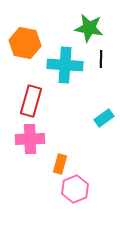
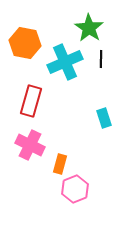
green star: rotated 24 degrees clockwise
cyan cross: moved 3 px up; rotated 28 degrees counterclockwise
cyan rectangle: rotated 72 degrees counterclockwise
pink cross: moved 6 px down; rotated 28 degrees clockwise
